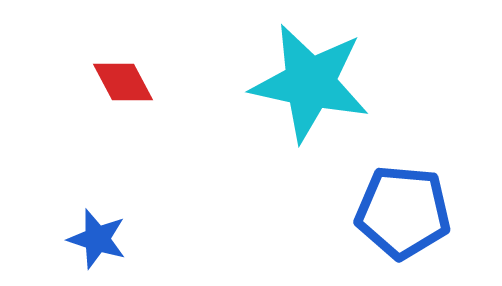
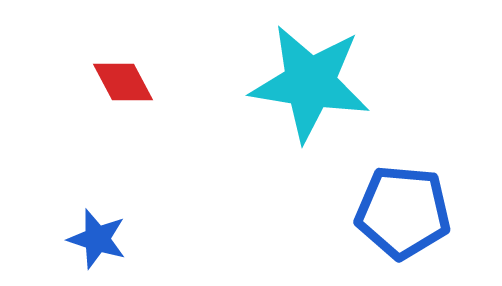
cyan star: rotated 3 degrees counterclockwise
